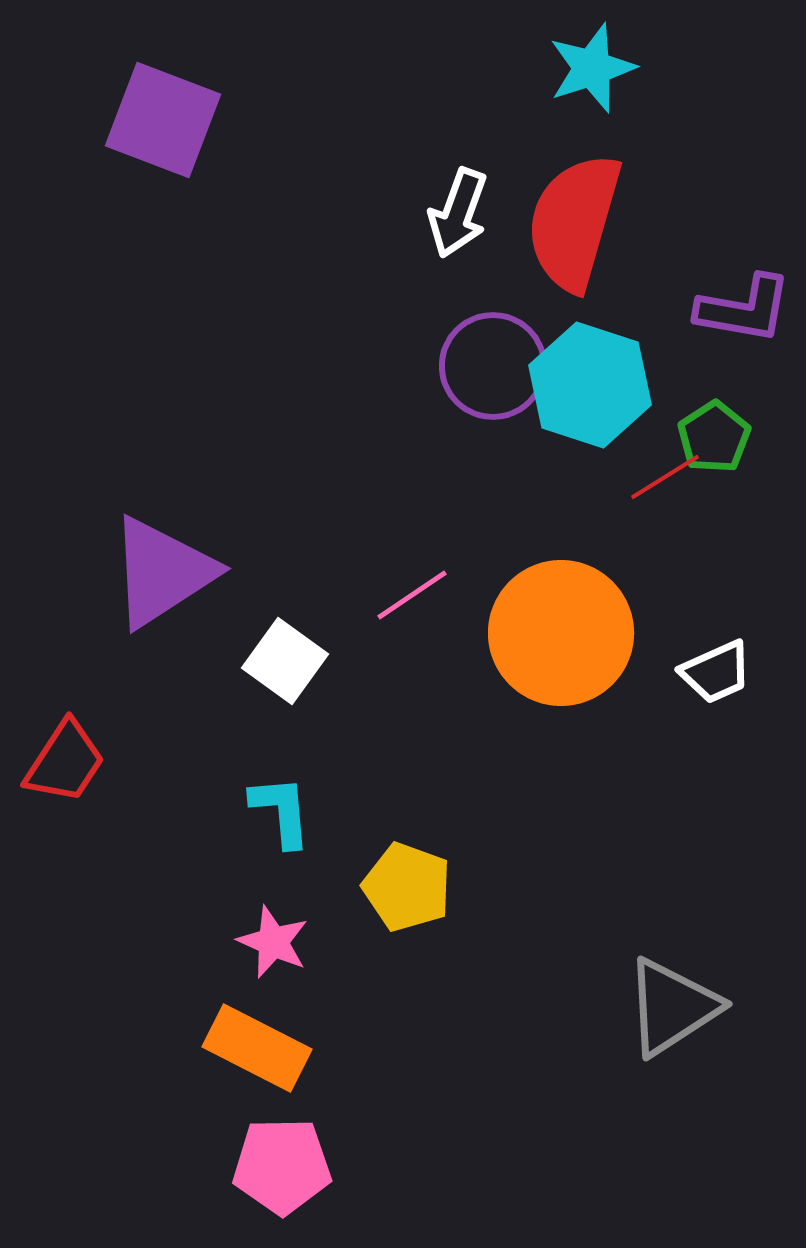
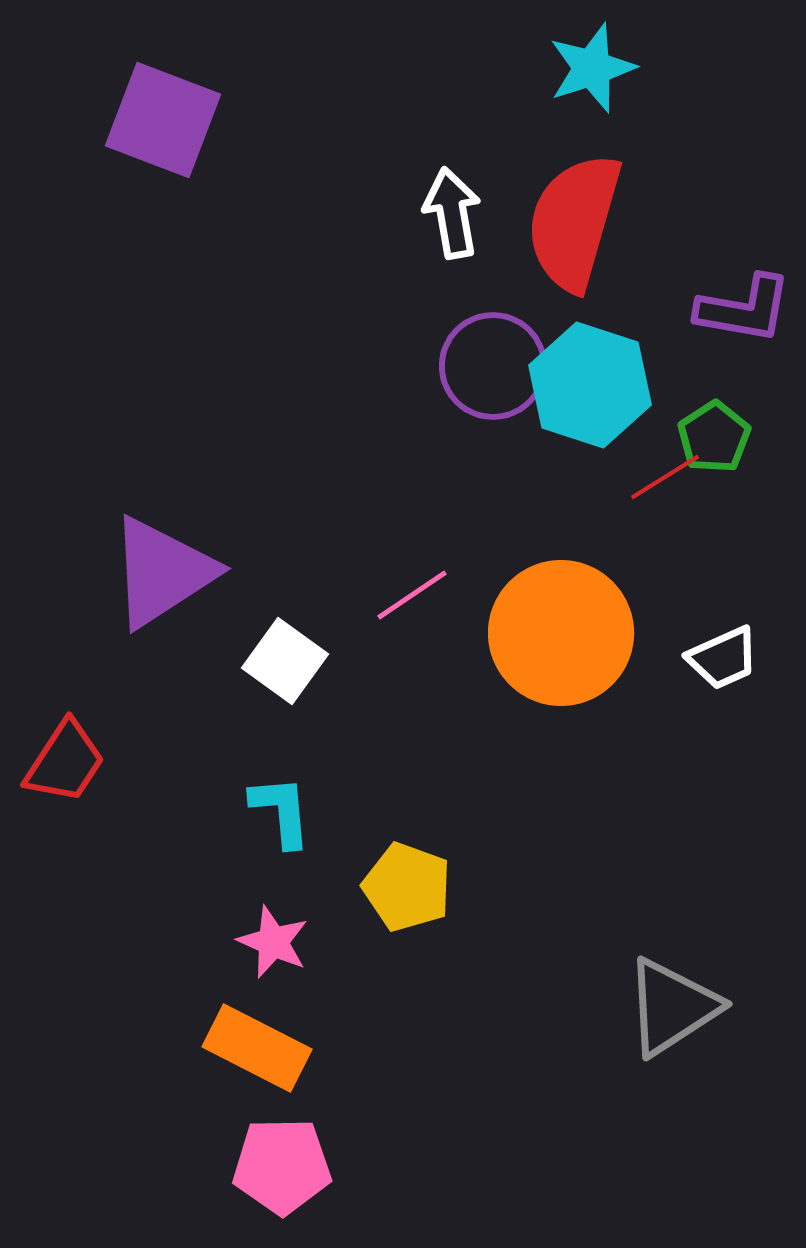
white arrow: moved 6 px left; rotated 150 degrees clockwise
white trapezoid: moved 7 px right, 14 px up
